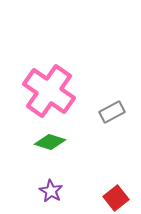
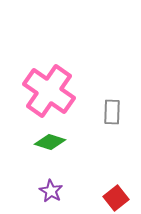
gray rectangle: rotated 60 degrees counterclockwise
